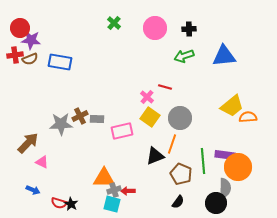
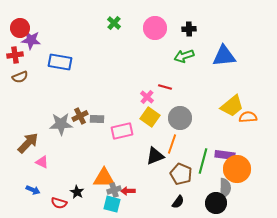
brown semicircle: moved 10 px left, 18 px down
green line: rotated 20 degrees clockwise
orange circle: moved 1 px left, 2 px down
black star: moved 6 px right, 12 px up
